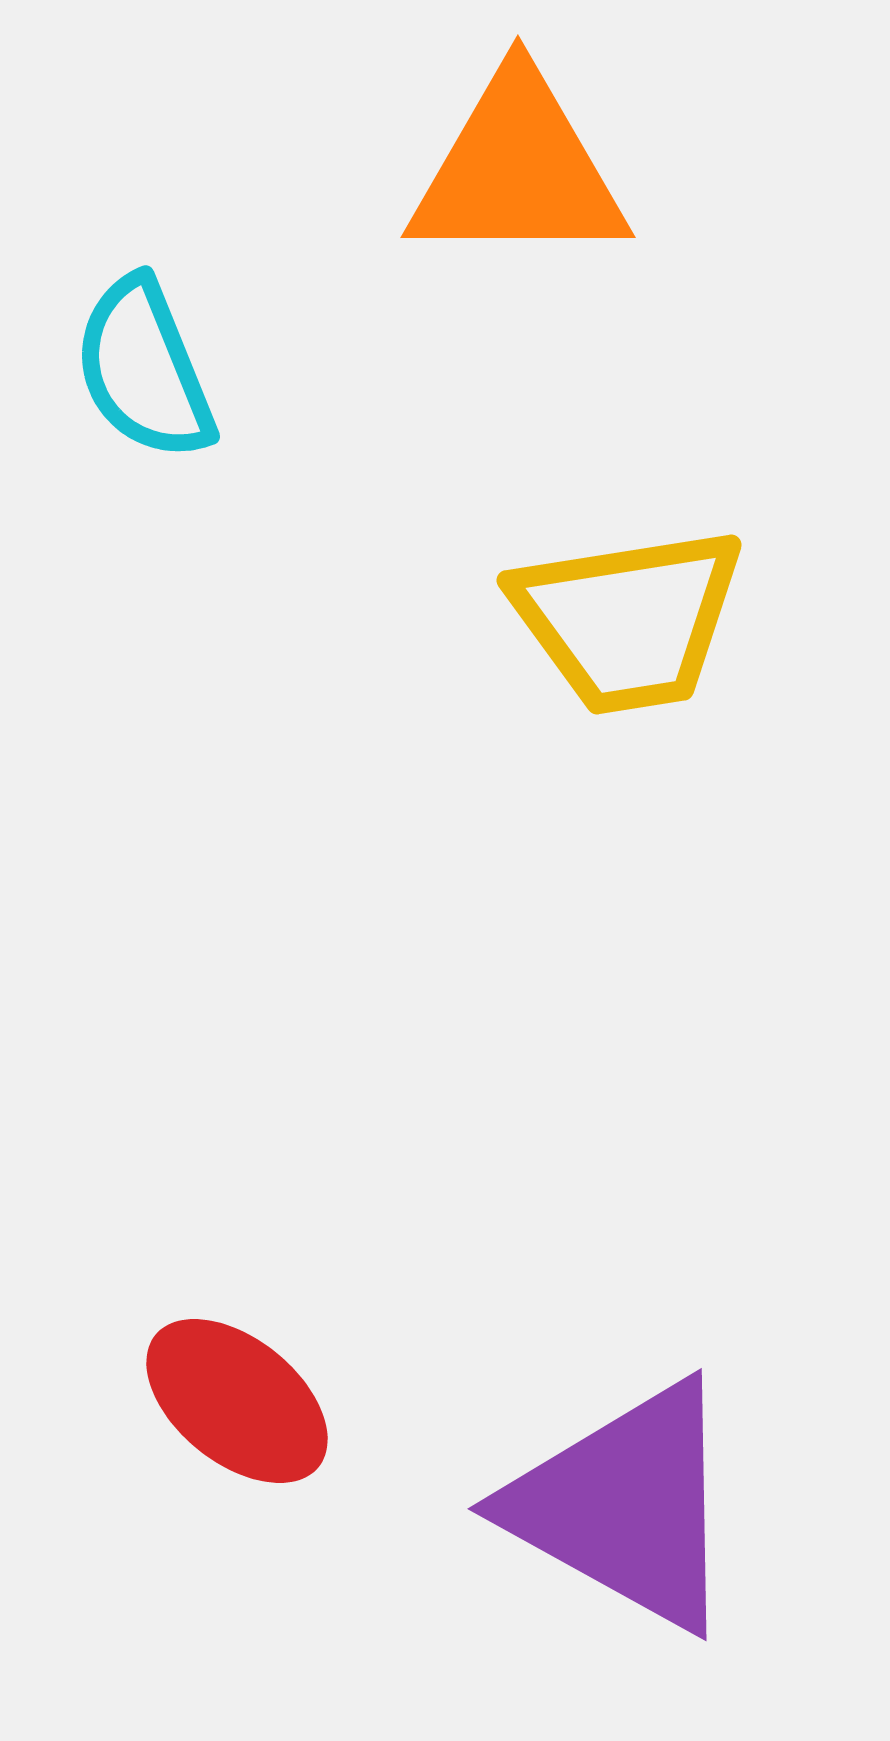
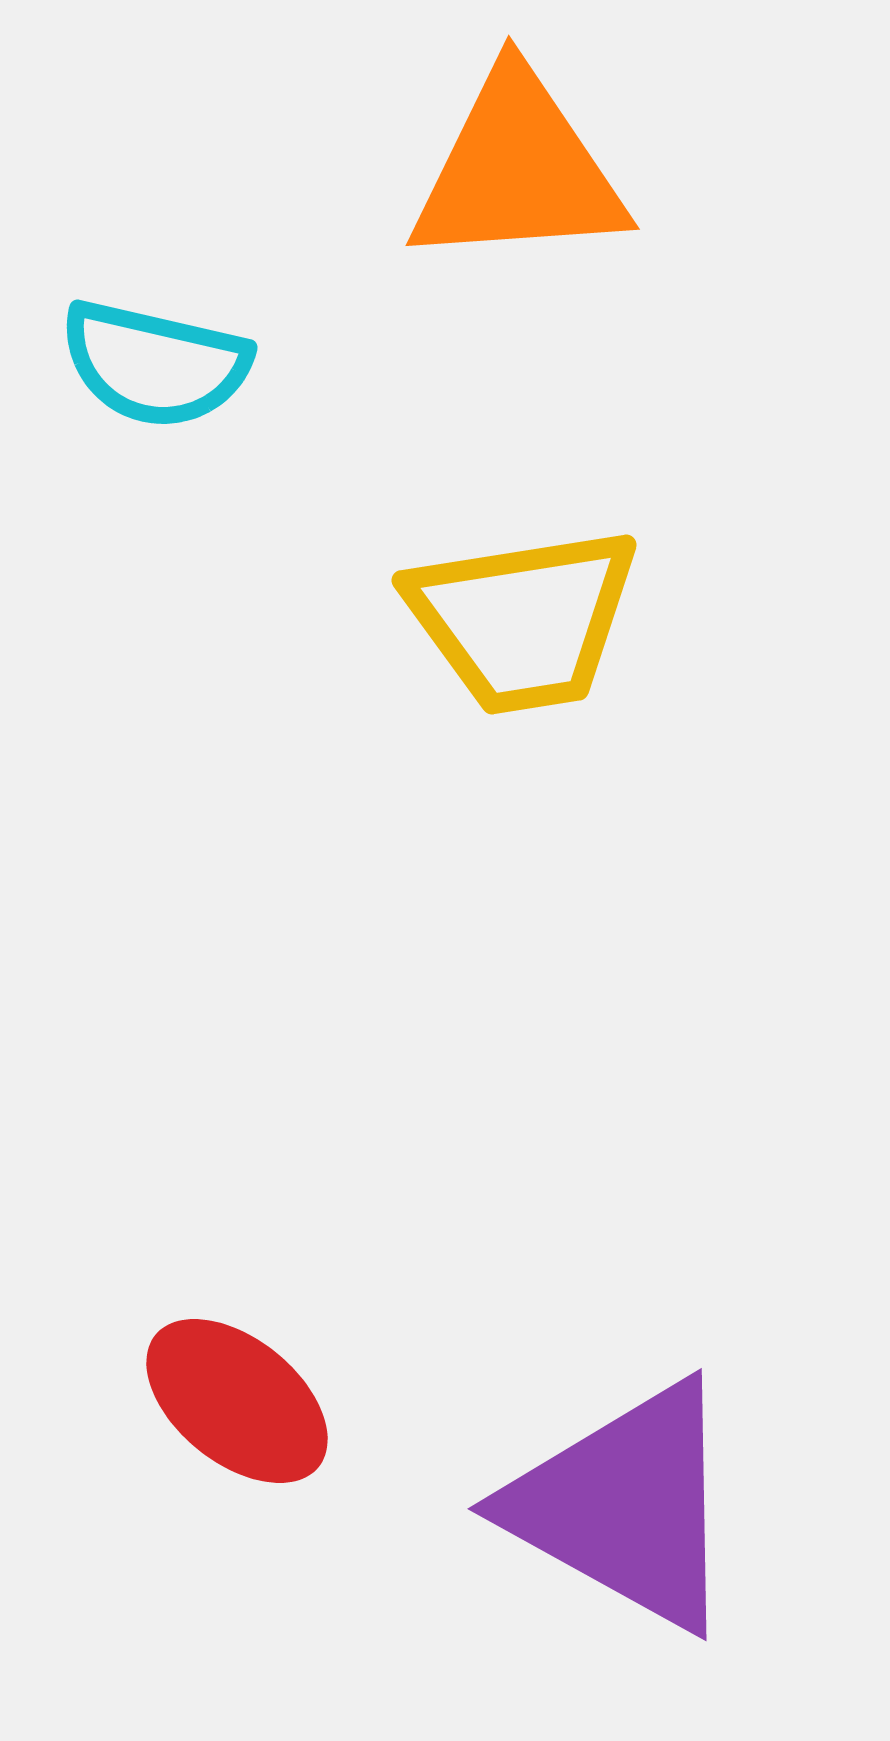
orange triangle: rotated 4 degrees counterclockwise
cyan semicircle: moved 11 px right, 5 px up; rotated 55 degrees counterclockwise
yellow trapezoid: moved 105 px left
